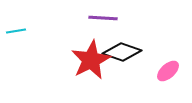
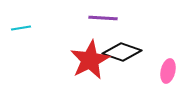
cyan line: moved 5 px right, 3 px up
red star: moved 1 px left
pink ellipse: rotated 35 degrees counterclockwise
